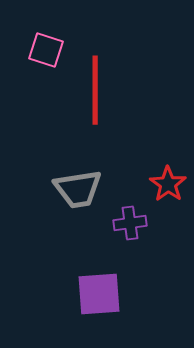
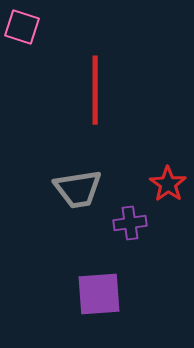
pink square: moved 24 px left, 23 px up
